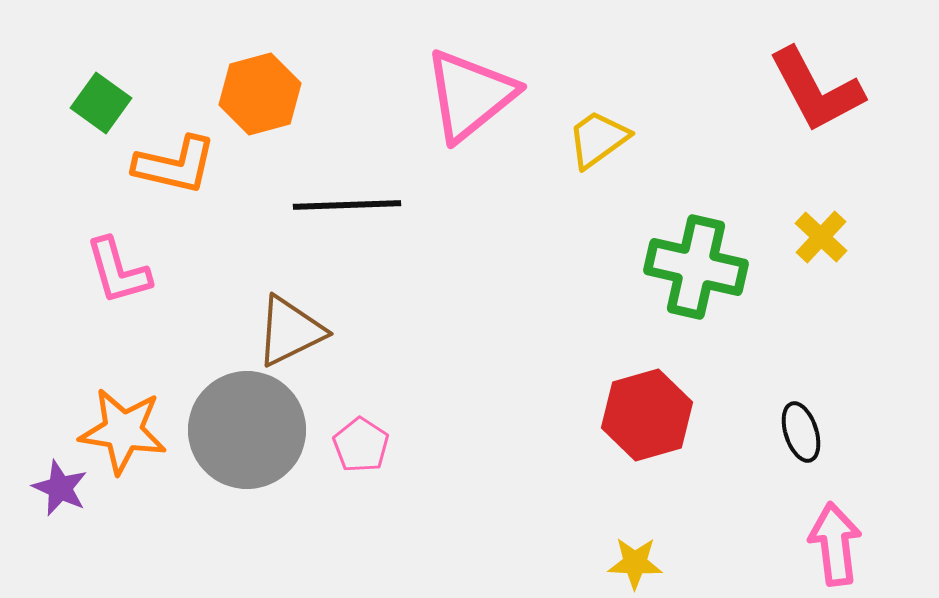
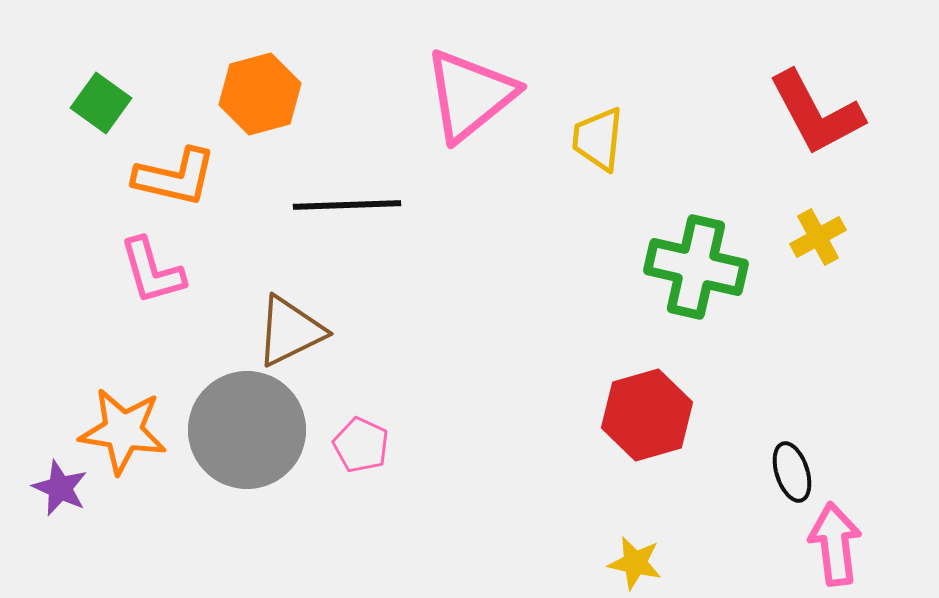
red L-shape: moved 23 px down
yellow trapezoid: rotated 48 degrees counterclockwise
orange L-shape: moved 12 px down
yellow cross: moved 3 px left; rotated 18 degrees clockwise
pink L-shape: moved 34 px right
black ellipse: moved 9 px left, 40 px down
pink pentagon: rotated 8 degrees counterclockwise
yellow star: rotated 10 degrees clockwise
